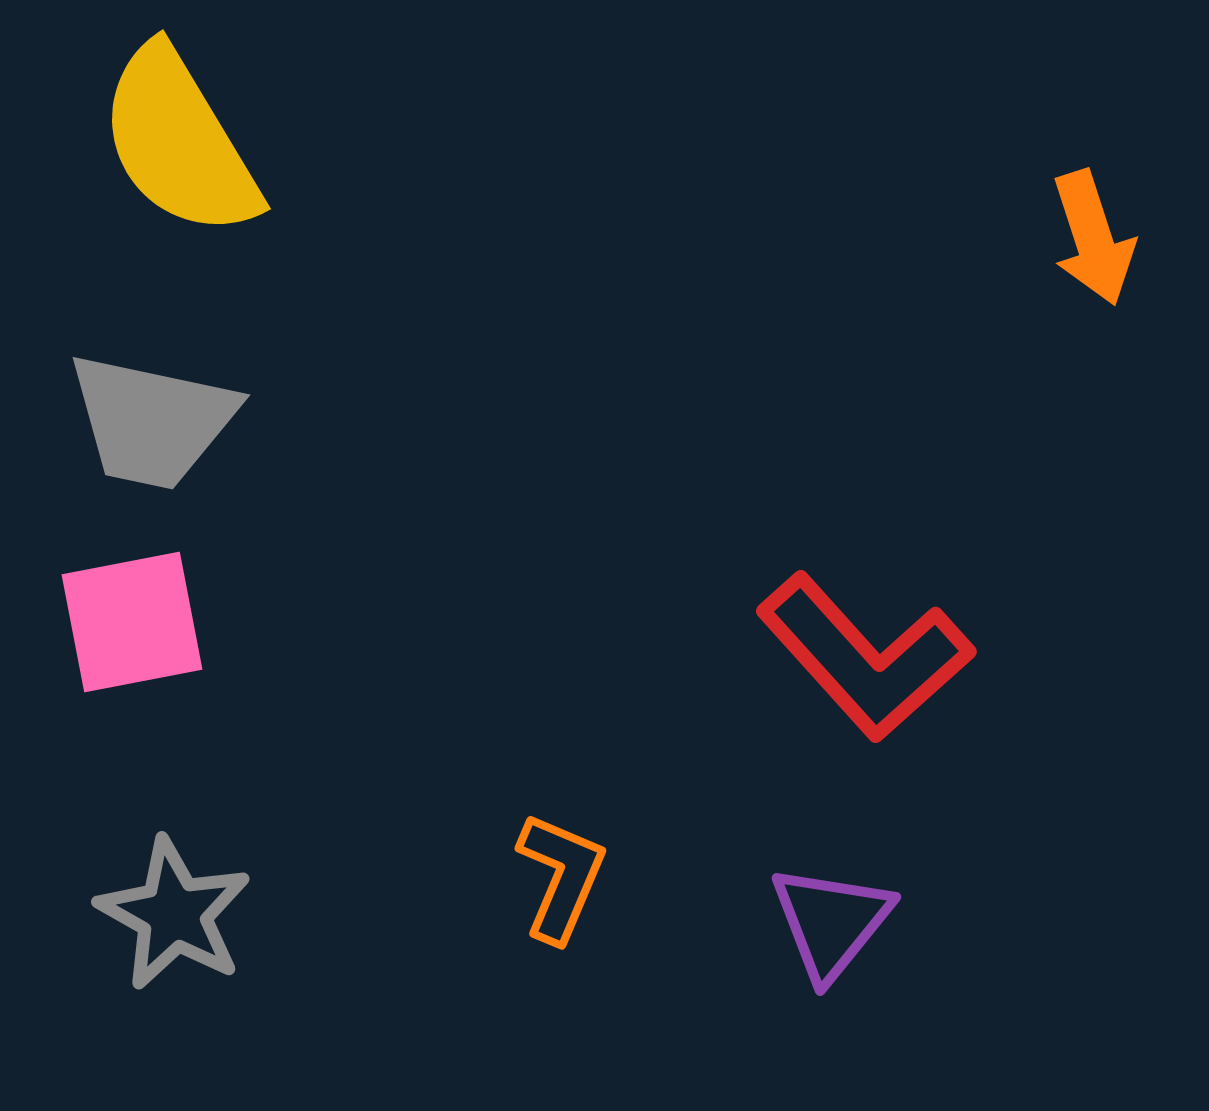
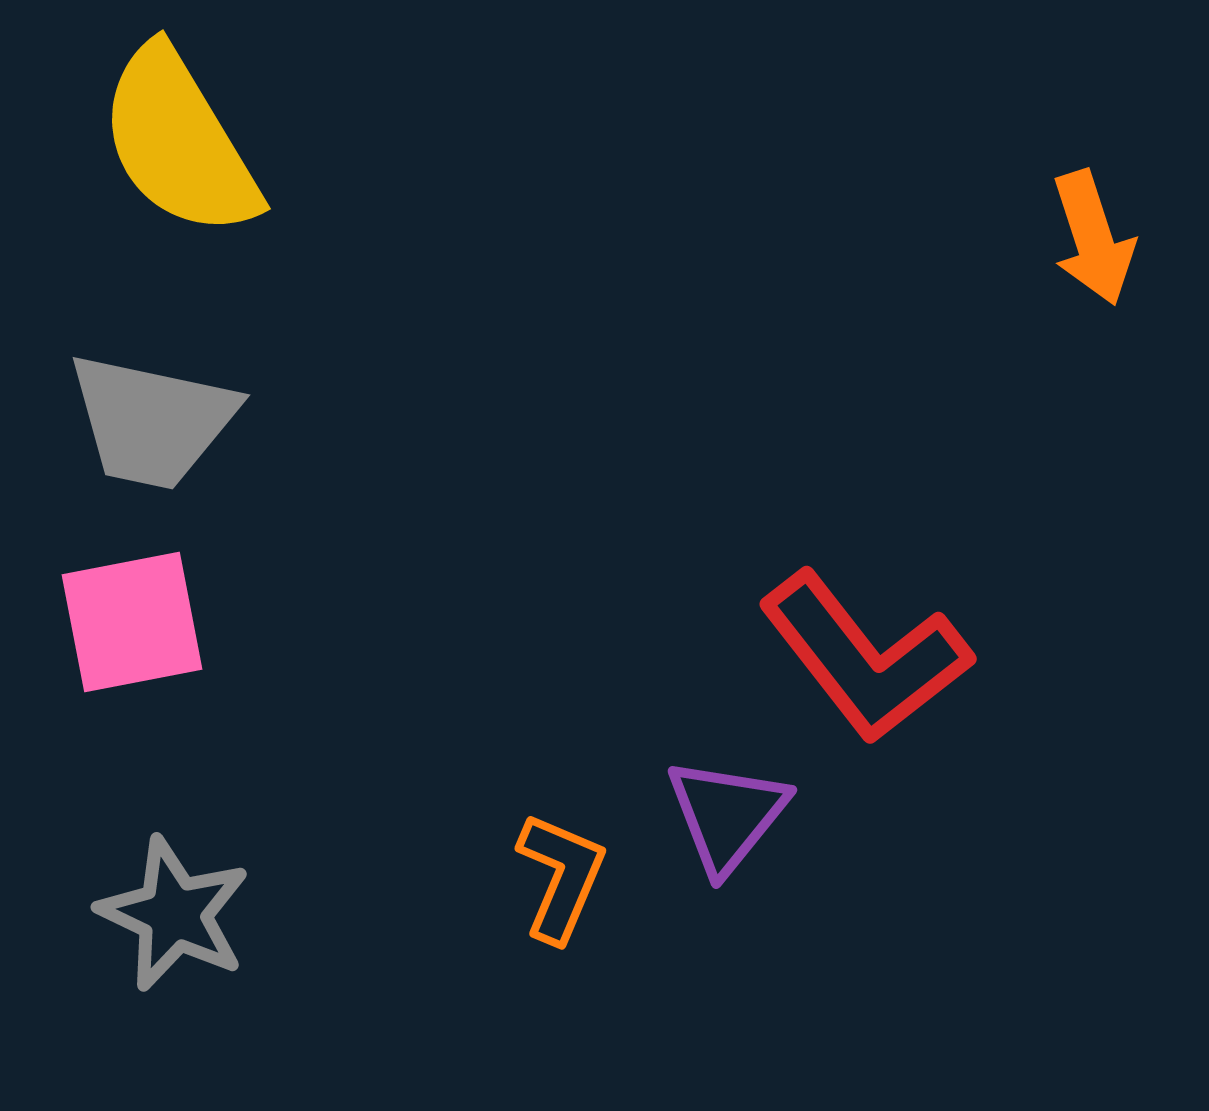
red L-shape: rotated 4 degrees clockwise
gray star: rotated 4 degrees counterclockwise
purple triangle: moved 104 px left, 107 px up
